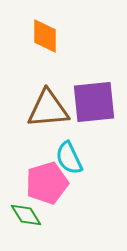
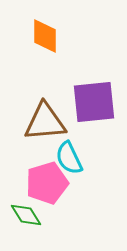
brown triangle: moved 3 px left, 13 px down
